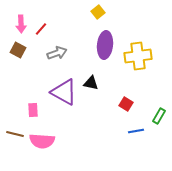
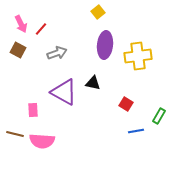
pink arrow: rotated 24 degrees counterclockwise
black triangle: moved 2 px right
